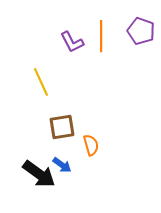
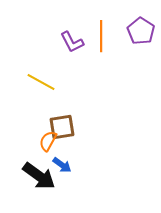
purple pentagon: rotated 12 degrees clockwise
yellow line: rotated 36 degrees counterclockwise
orange semicircle: moved 43 px left, 4 px up; rotated 135 degrees counterclockwise
black arrow: moved 2 px down
